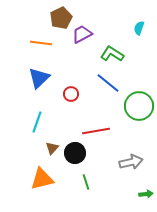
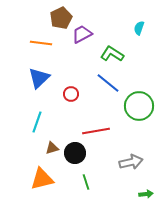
brown triangle: rotated 32 degrees clockwise
